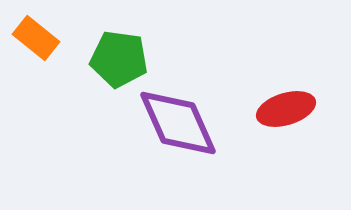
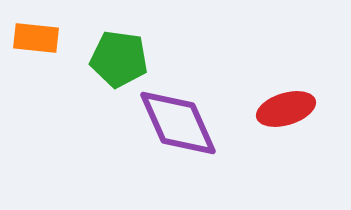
orange rectangle: rotated 33 degrees counterclockwise
